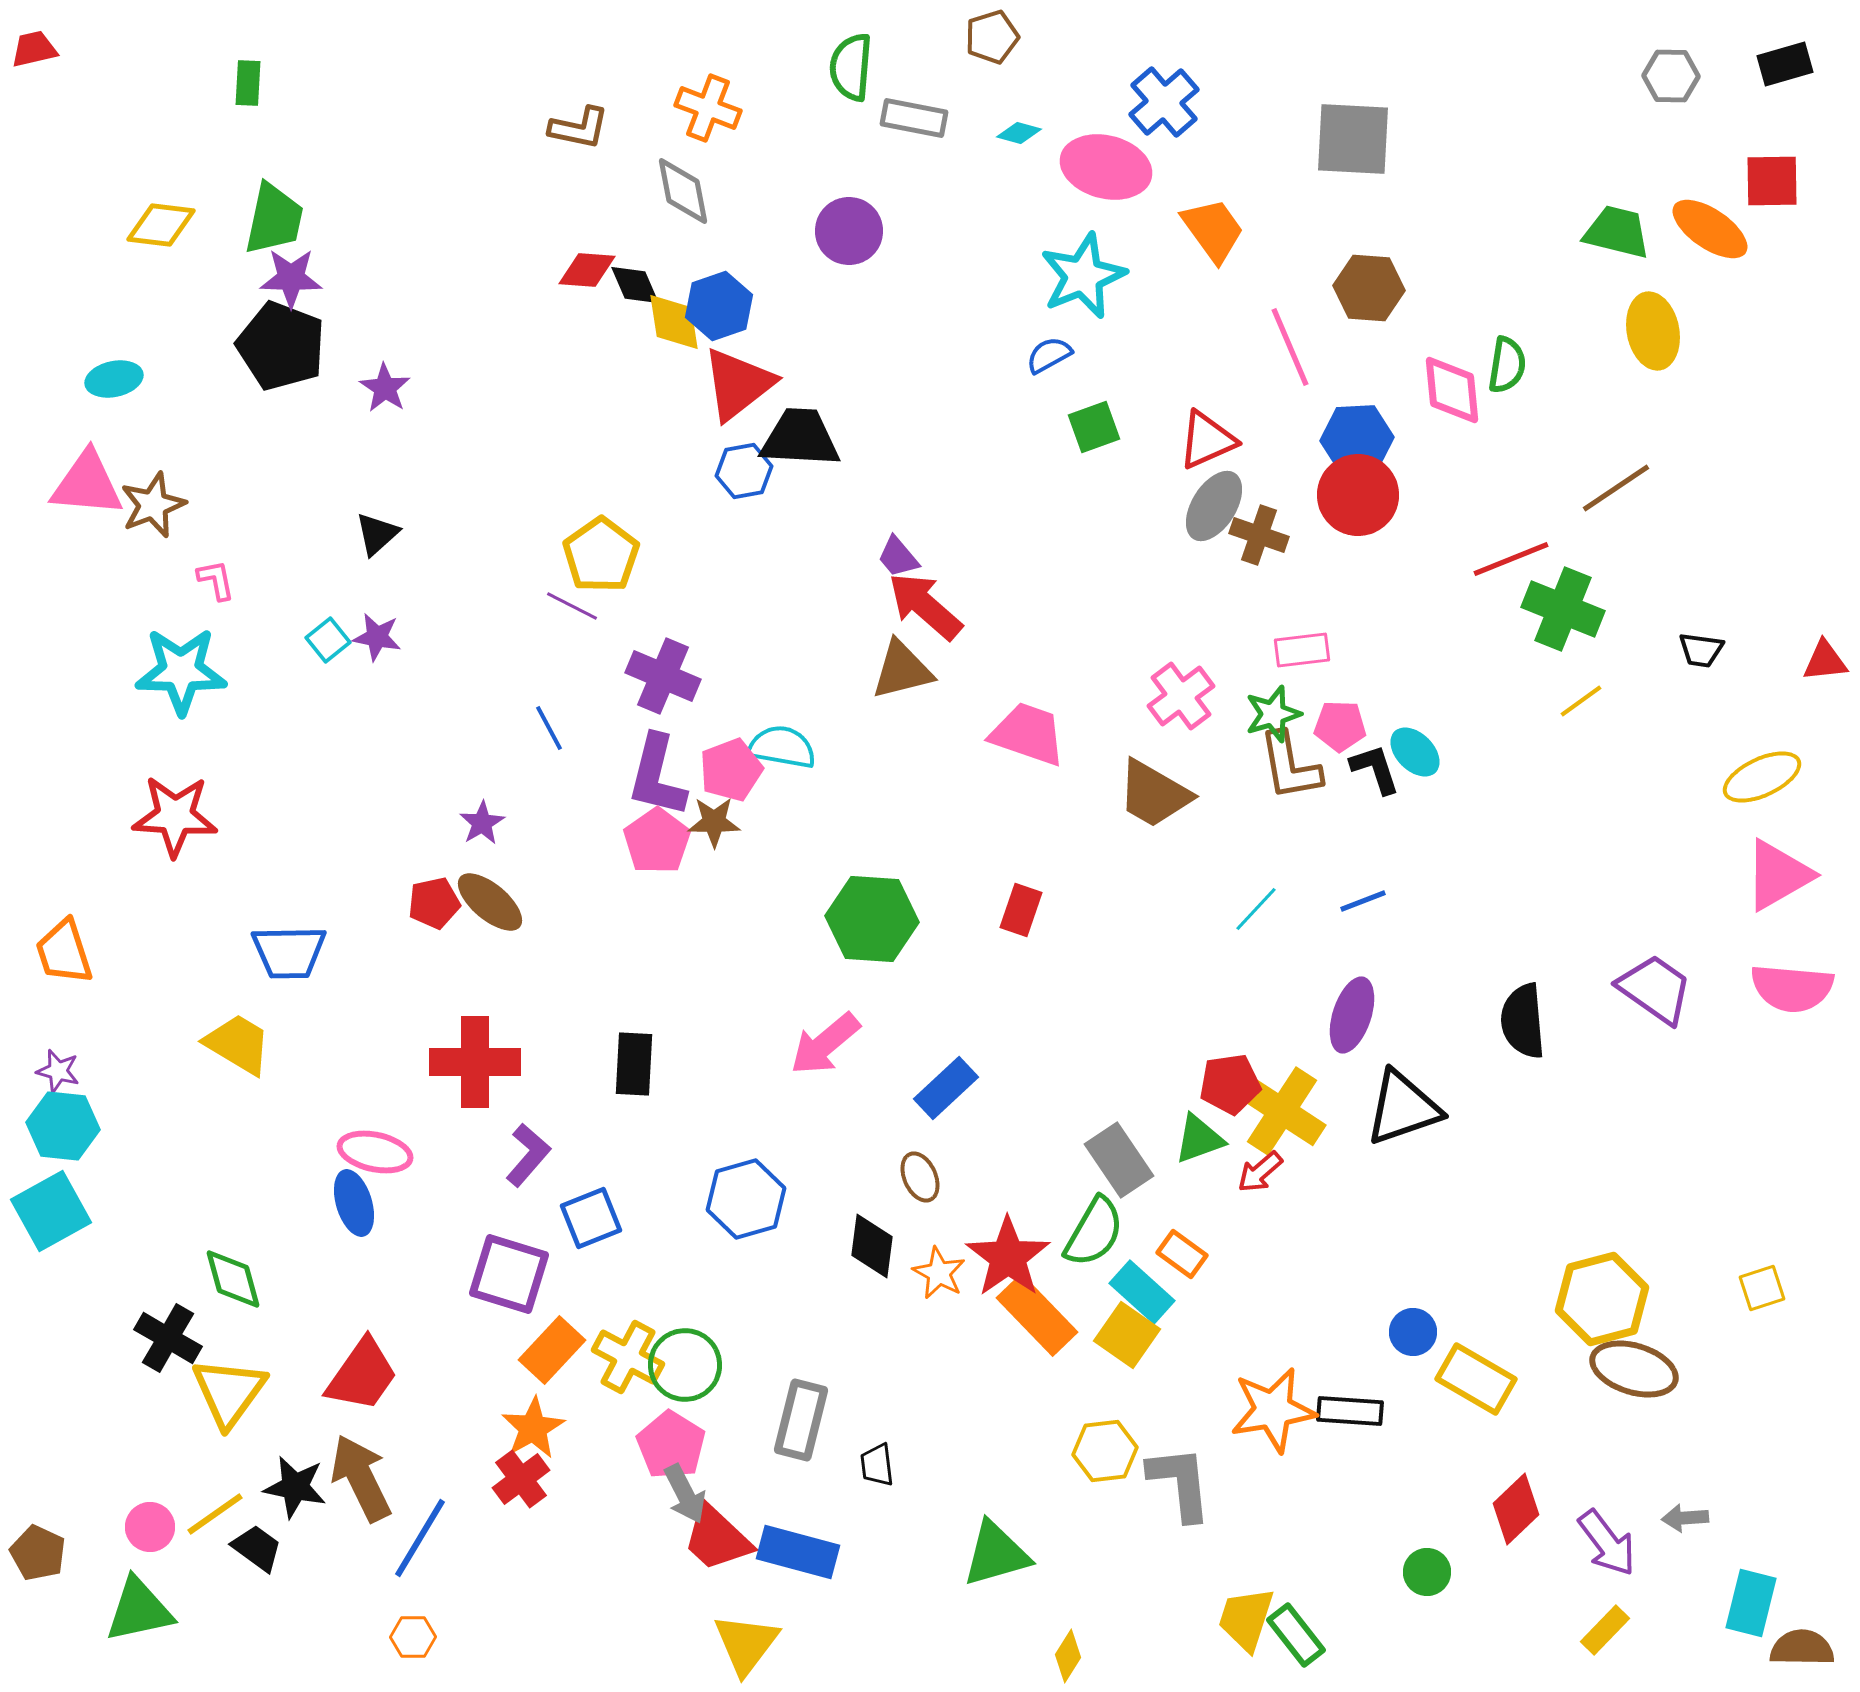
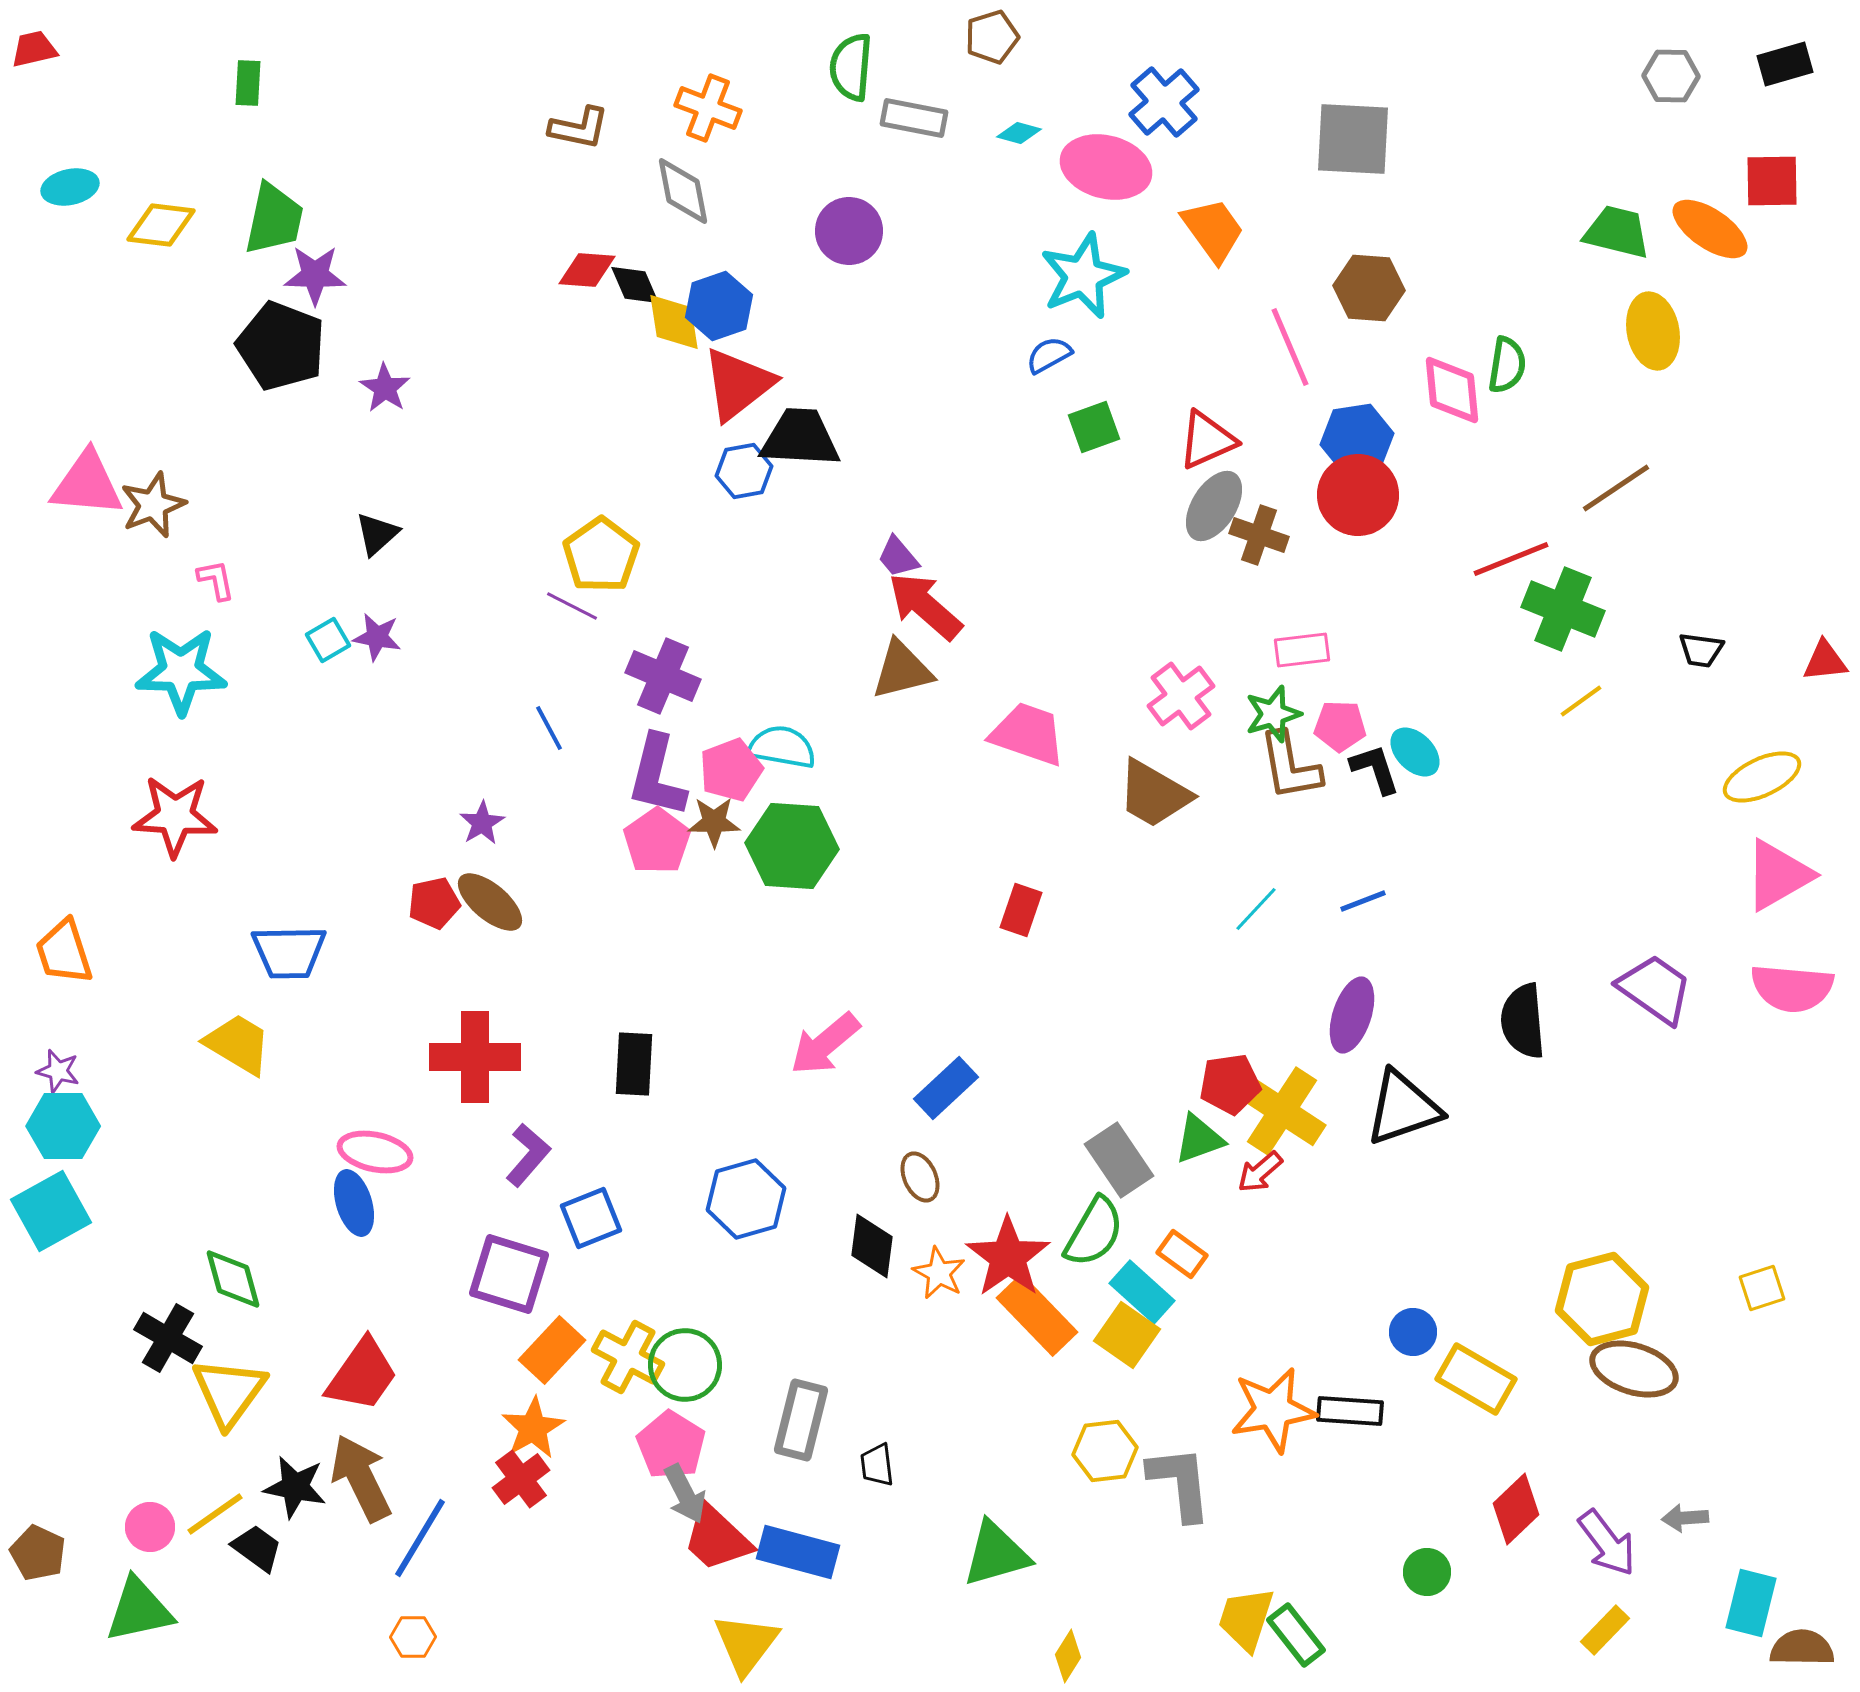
purple star at (291, 278): moved 24 px right, 3 px up
cyan ellipse at (114, 379): moved 44 px left, 192 px up
blue hexagon at (1357, 439): rotated 6 degrees counterclockwise
cyan square at (328, 640): rotated 9 degrees clockwise
green hexagon at (872, 919): moved 80 px left, 73 px up
red cross at (475, 1062): moved 5 px up
cyan hexagon at (63, 1126): rotated 6 degrees counterclockwise
